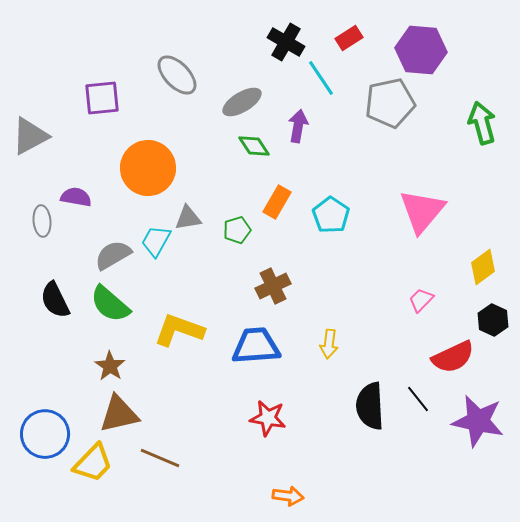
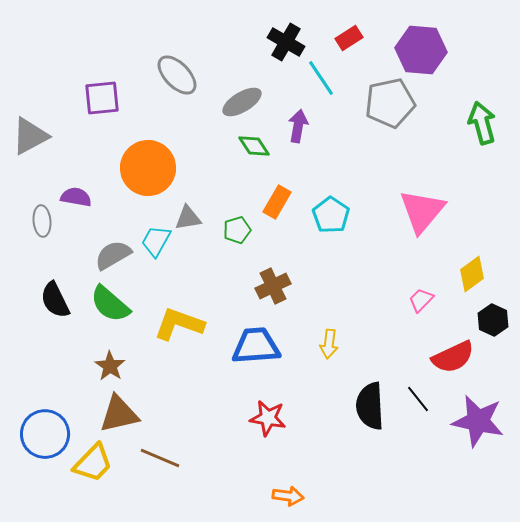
yellow diamond at (483, 267): moved 11 px left, 7 px down
yellow L-shape at (179, 330): moved 6 px up
